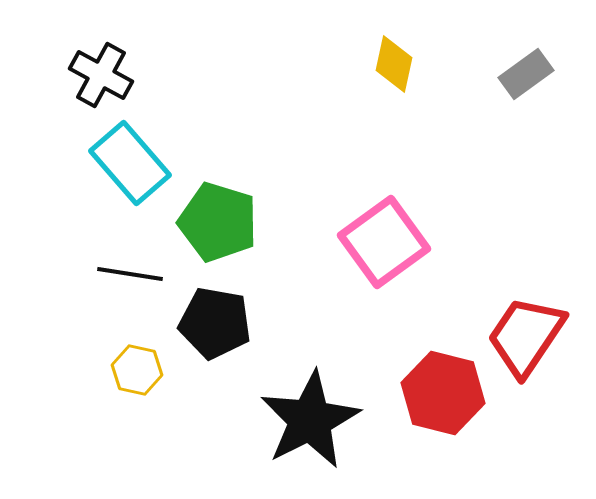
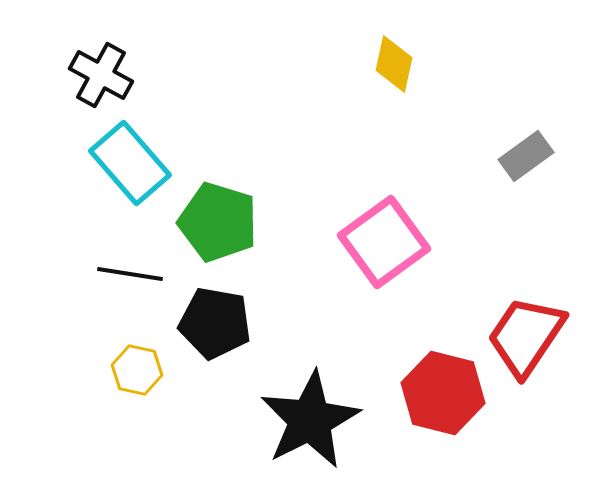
gray rectangle: moved 82 px down
